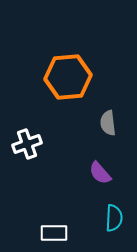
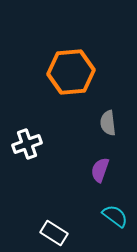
orange hexagon: moved 3 px right, 5 px up
purple semicircle: moved 3 px up; rotated 60 degrees clockwise
cyan semicircle: moved 1 px right, 2 px up; rotated 56 degrees counterclockwise
white rectangle: rotated 32 degrees clockwise
